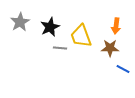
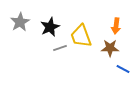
gray line: rotated 24 degrees counterclockwise
